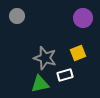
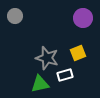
gray circle: moved 2 px left
gray star: moved 2 px right
